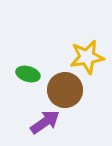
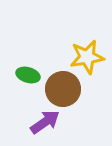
green ellipse: moved 1 px down
brown circle: moved 2 px left, 1 px up
